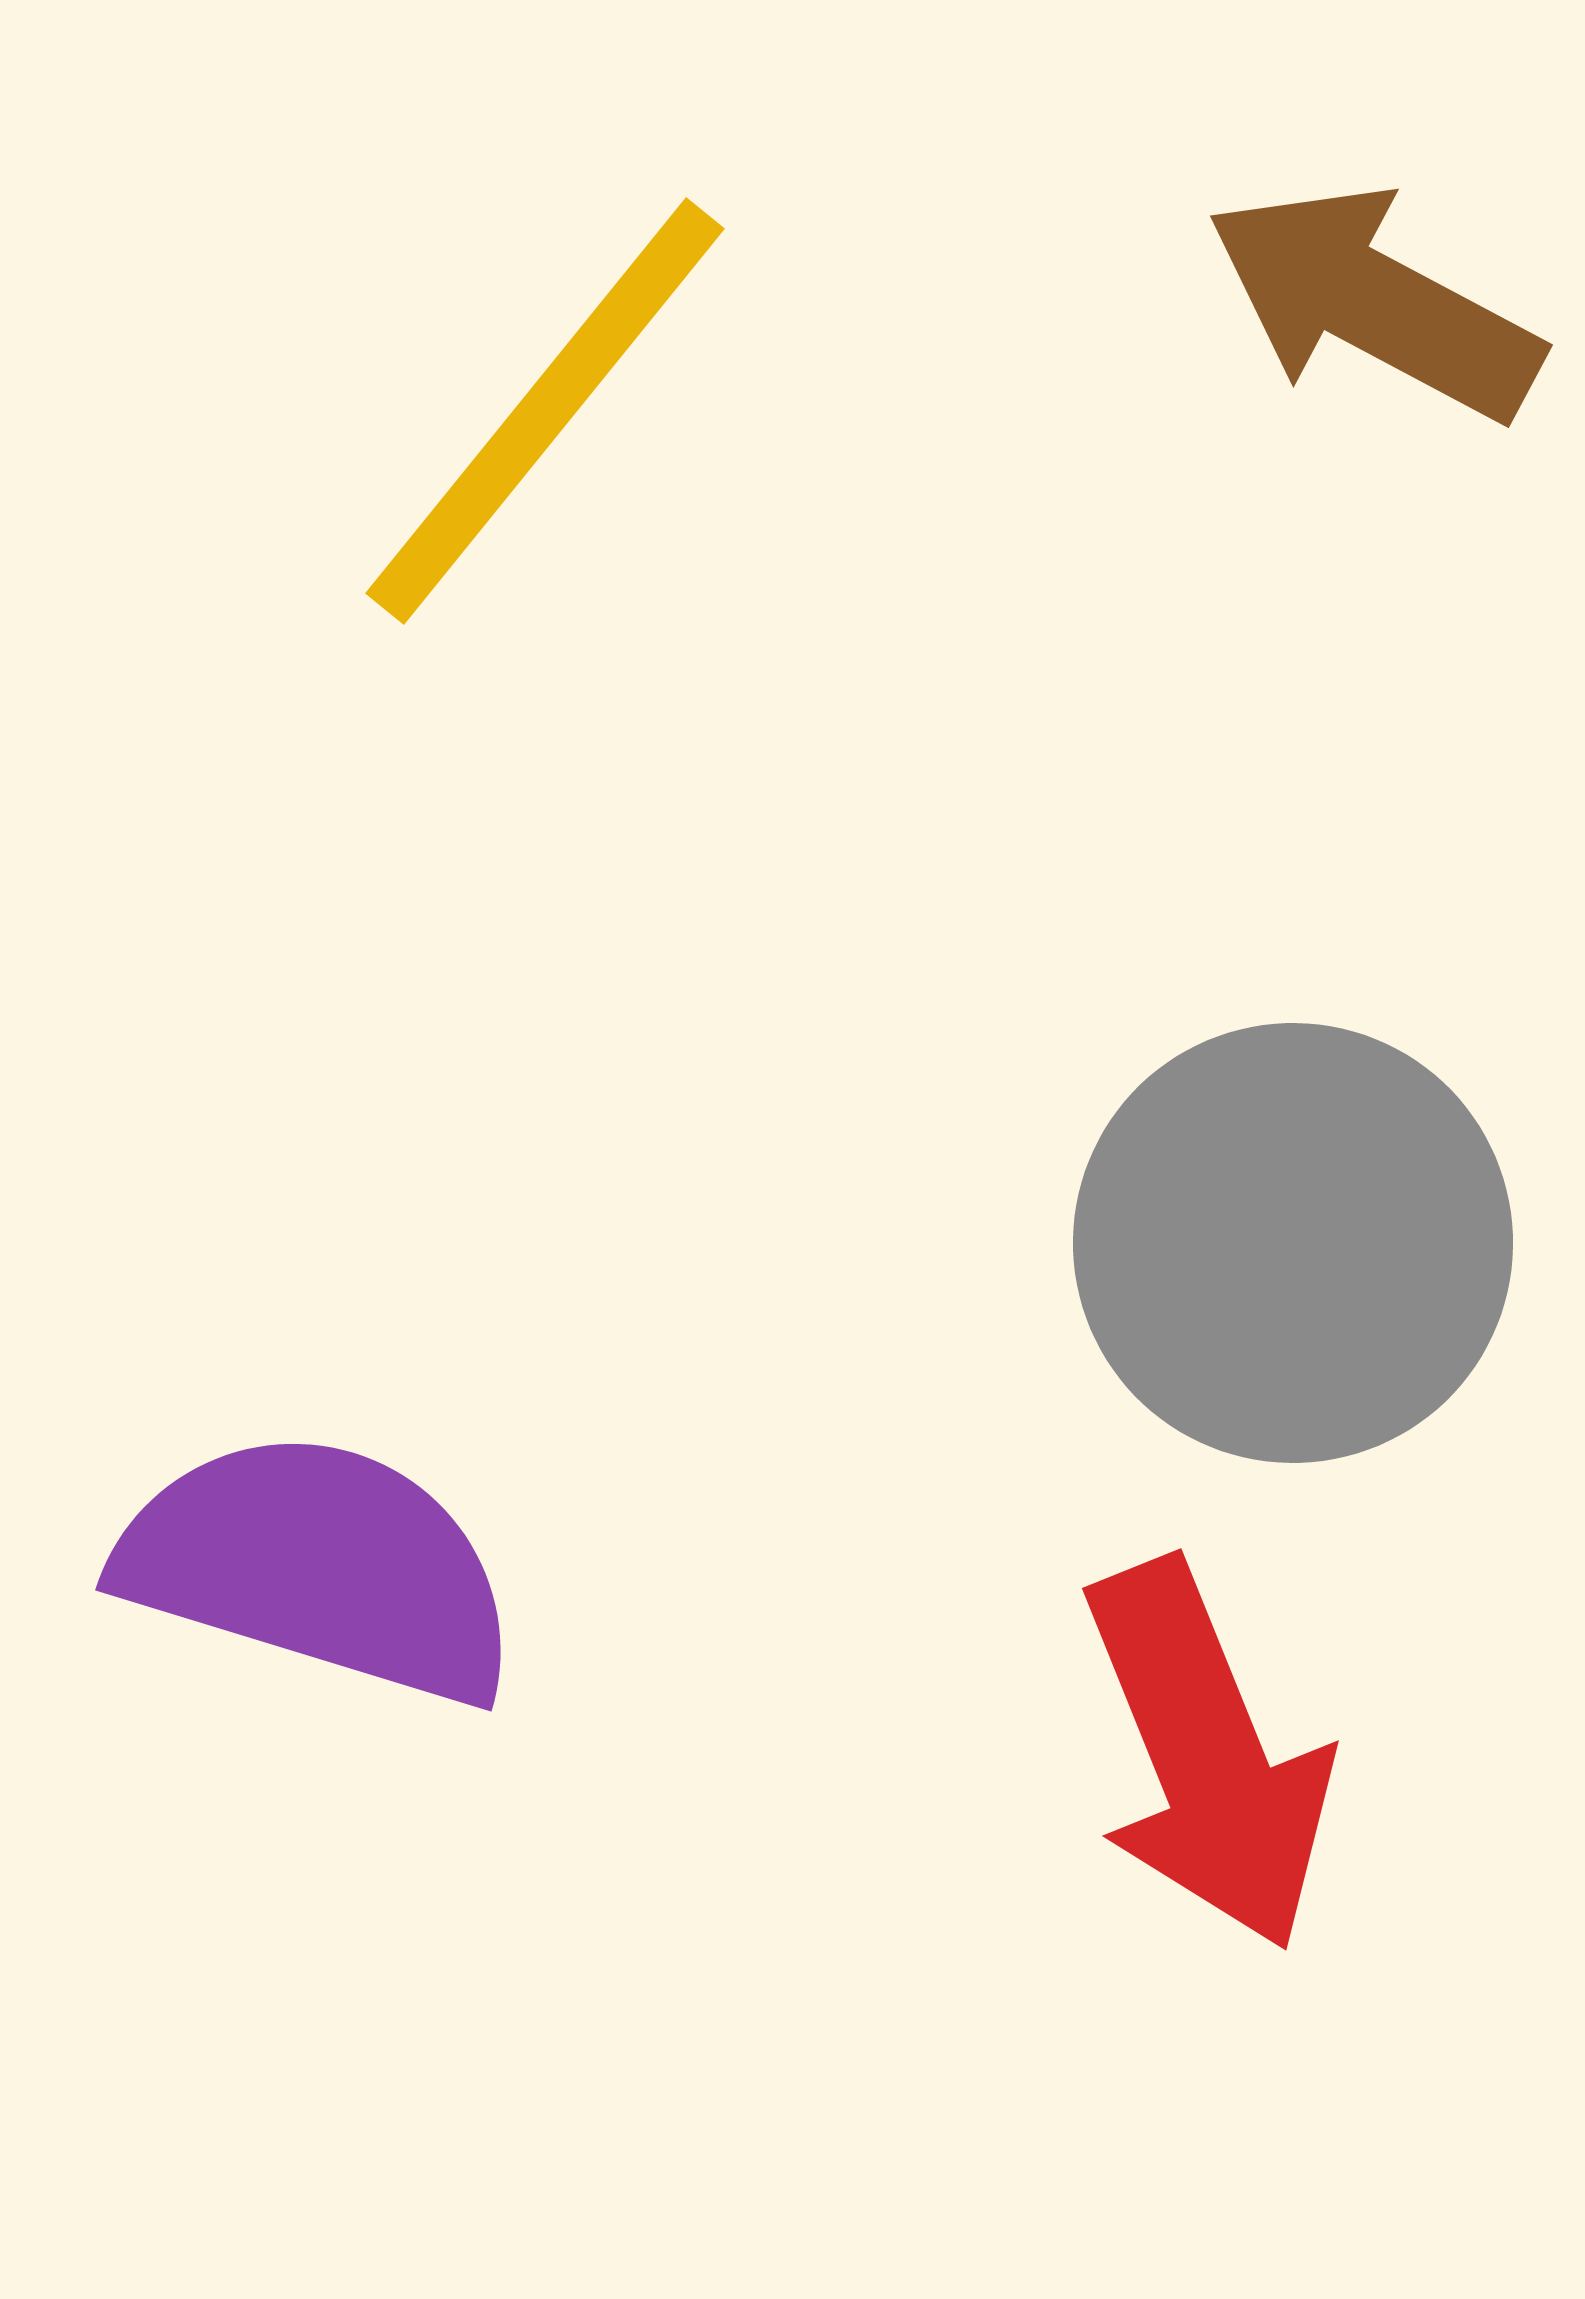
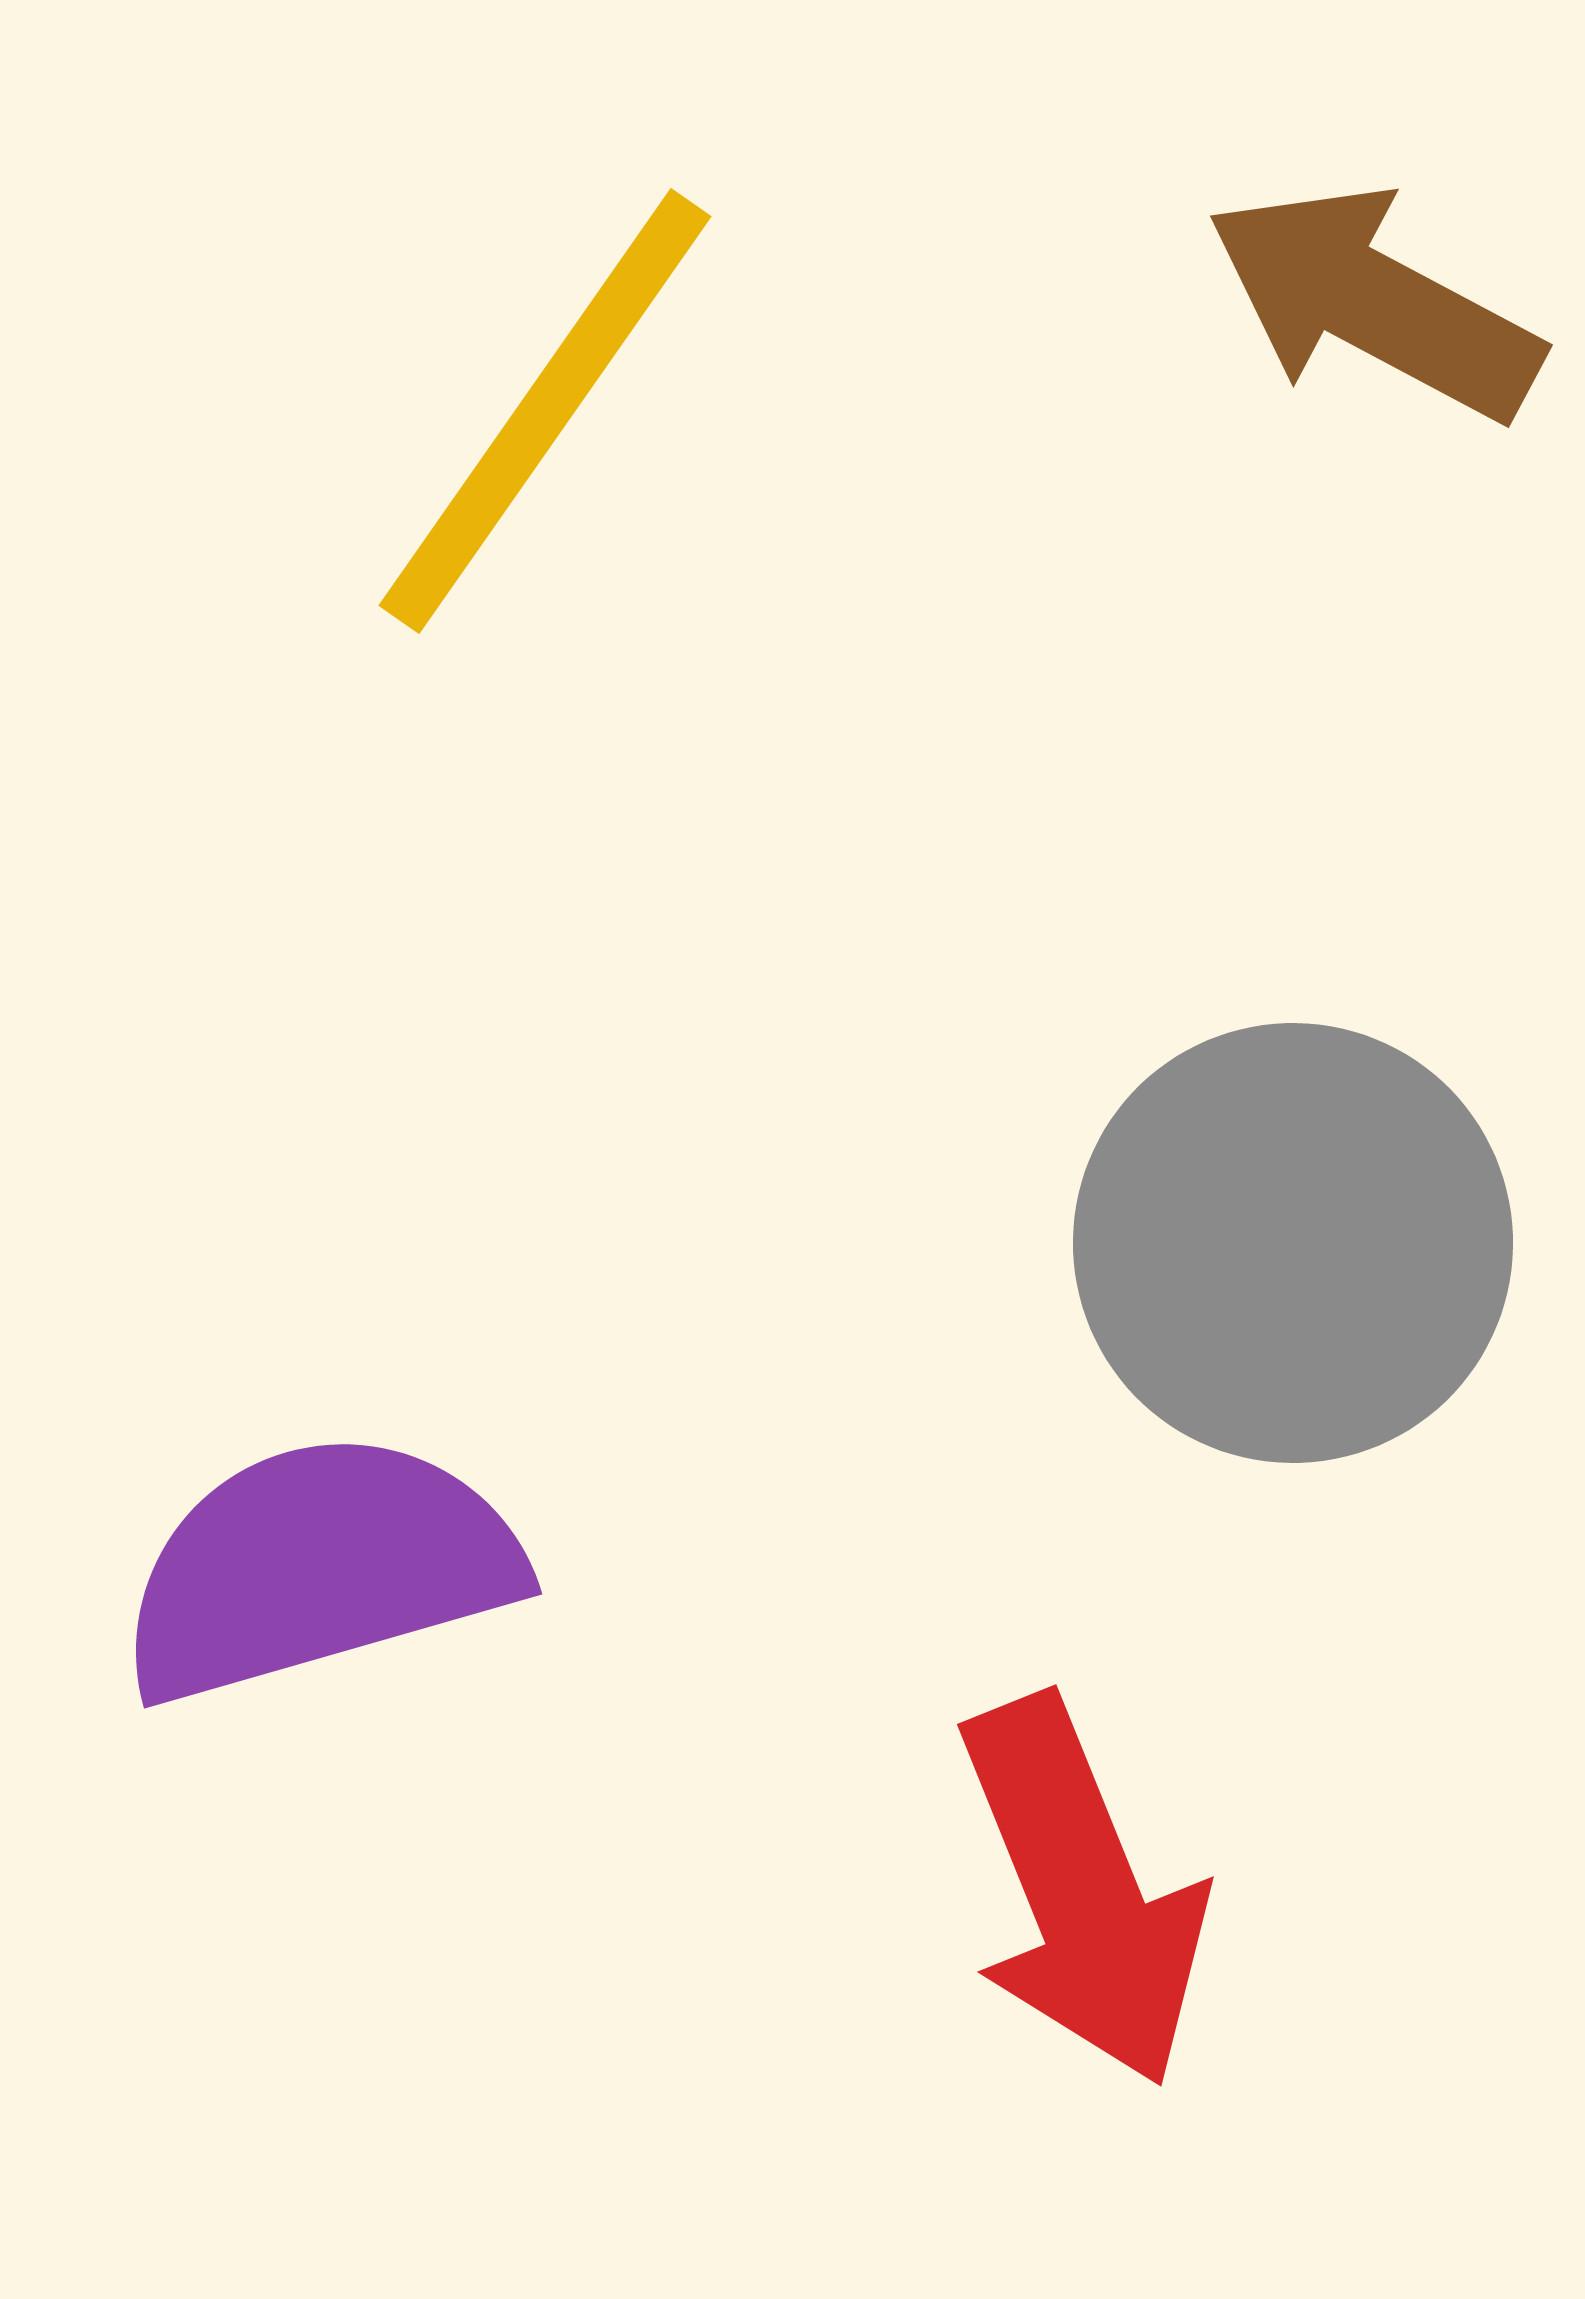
yellow line: rotated 4 degrees counterclockwise
purple semicircle: rotated 33 degrees counterclockwise
red arrow: moved 125 px left, 136 px down
